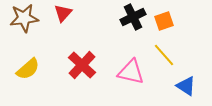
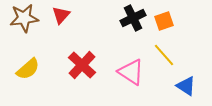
red triangle: moved 2 px left, 2 px down
black cross: moved 1 px down
pink triangle: rotated 20 degrees clockwise
